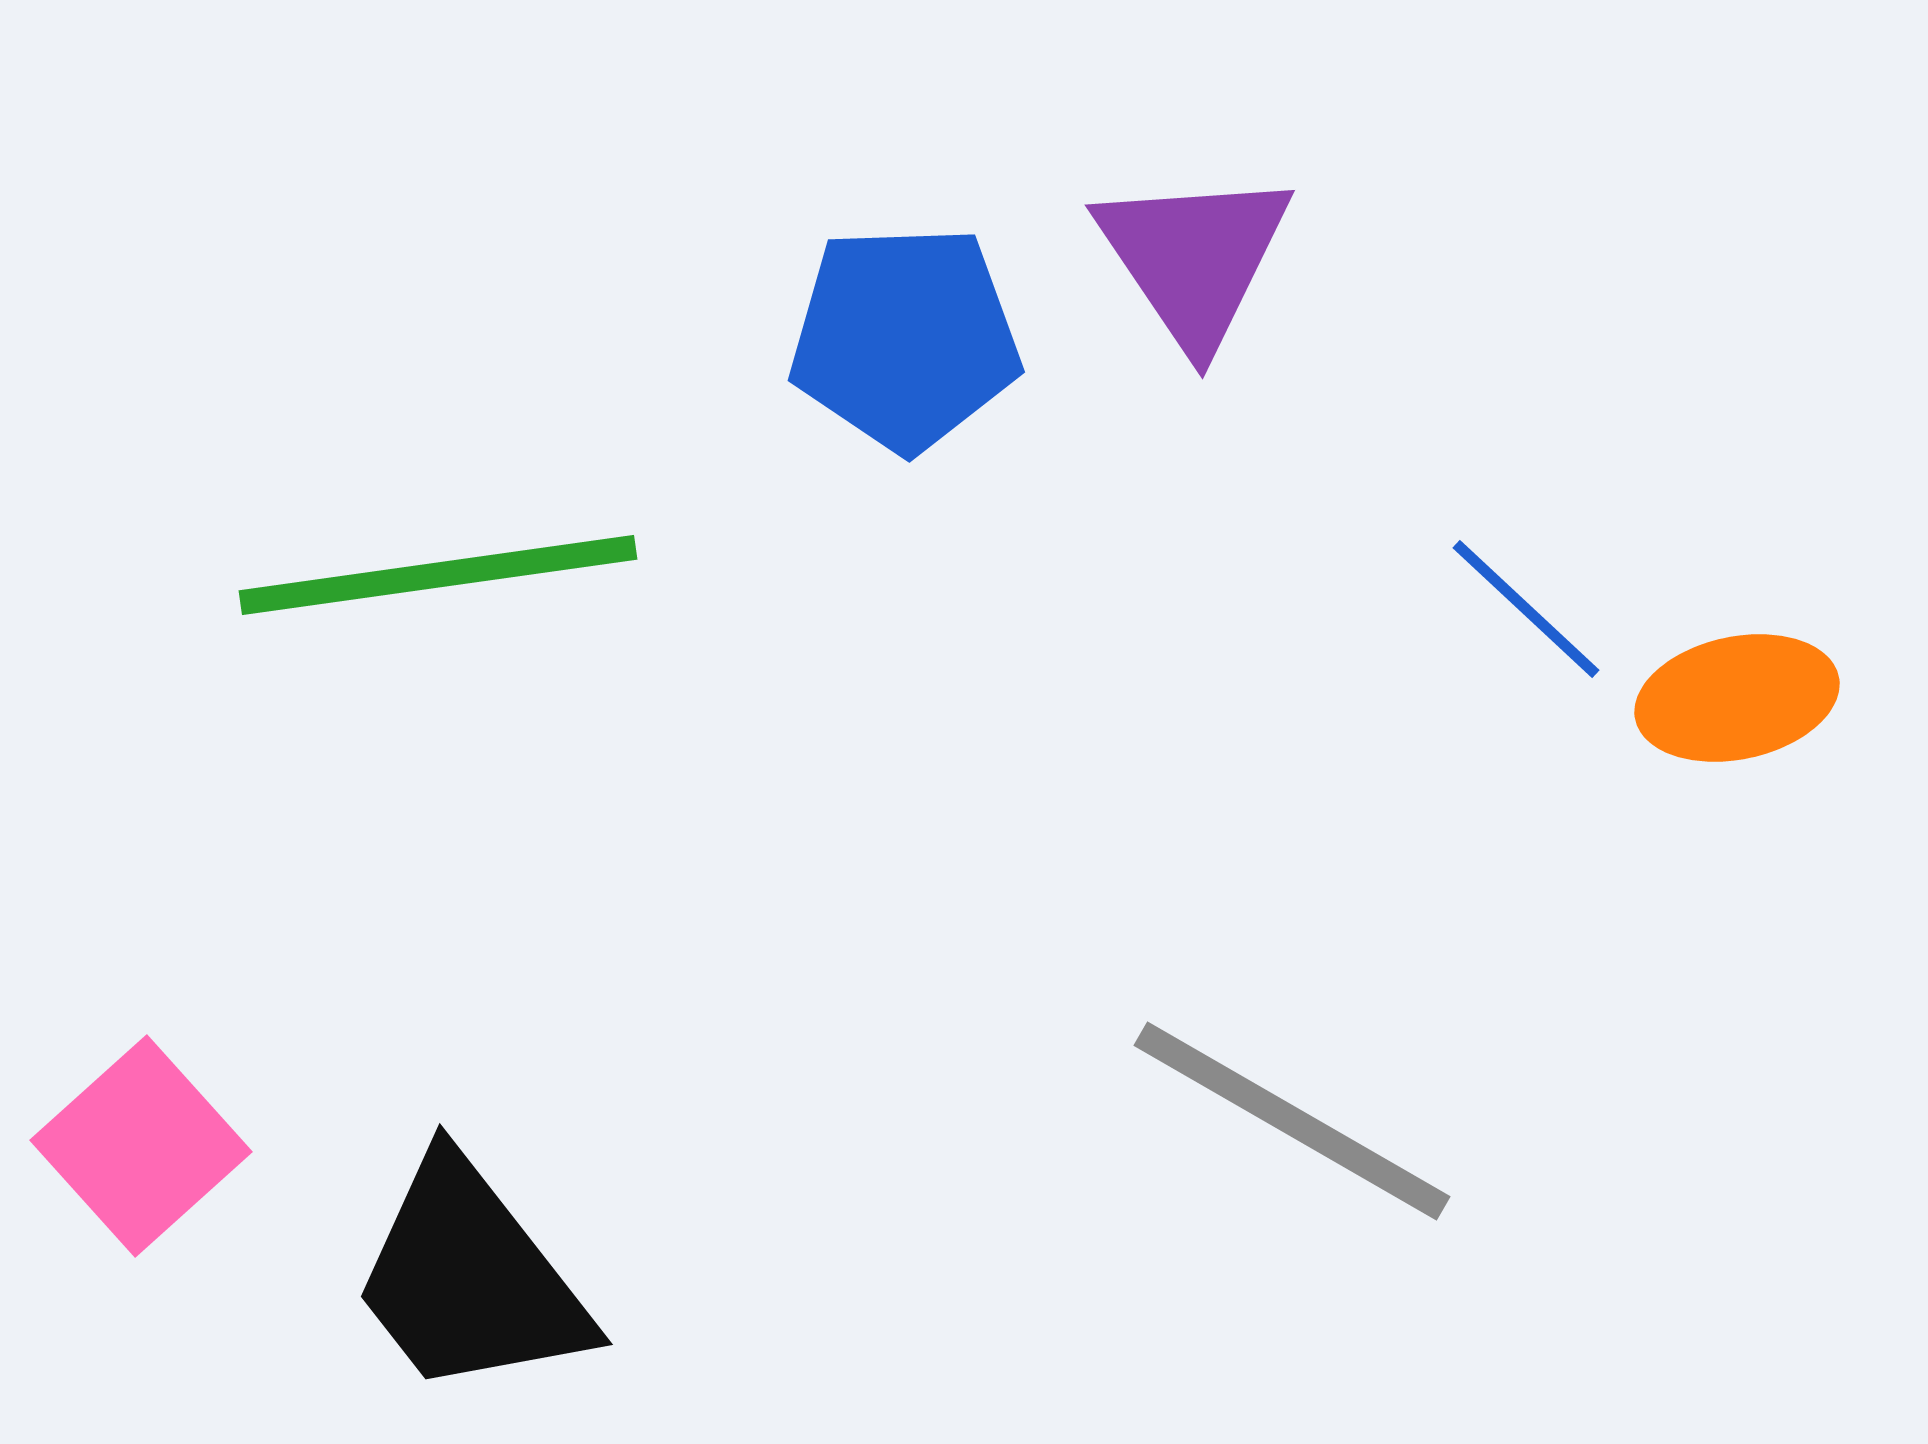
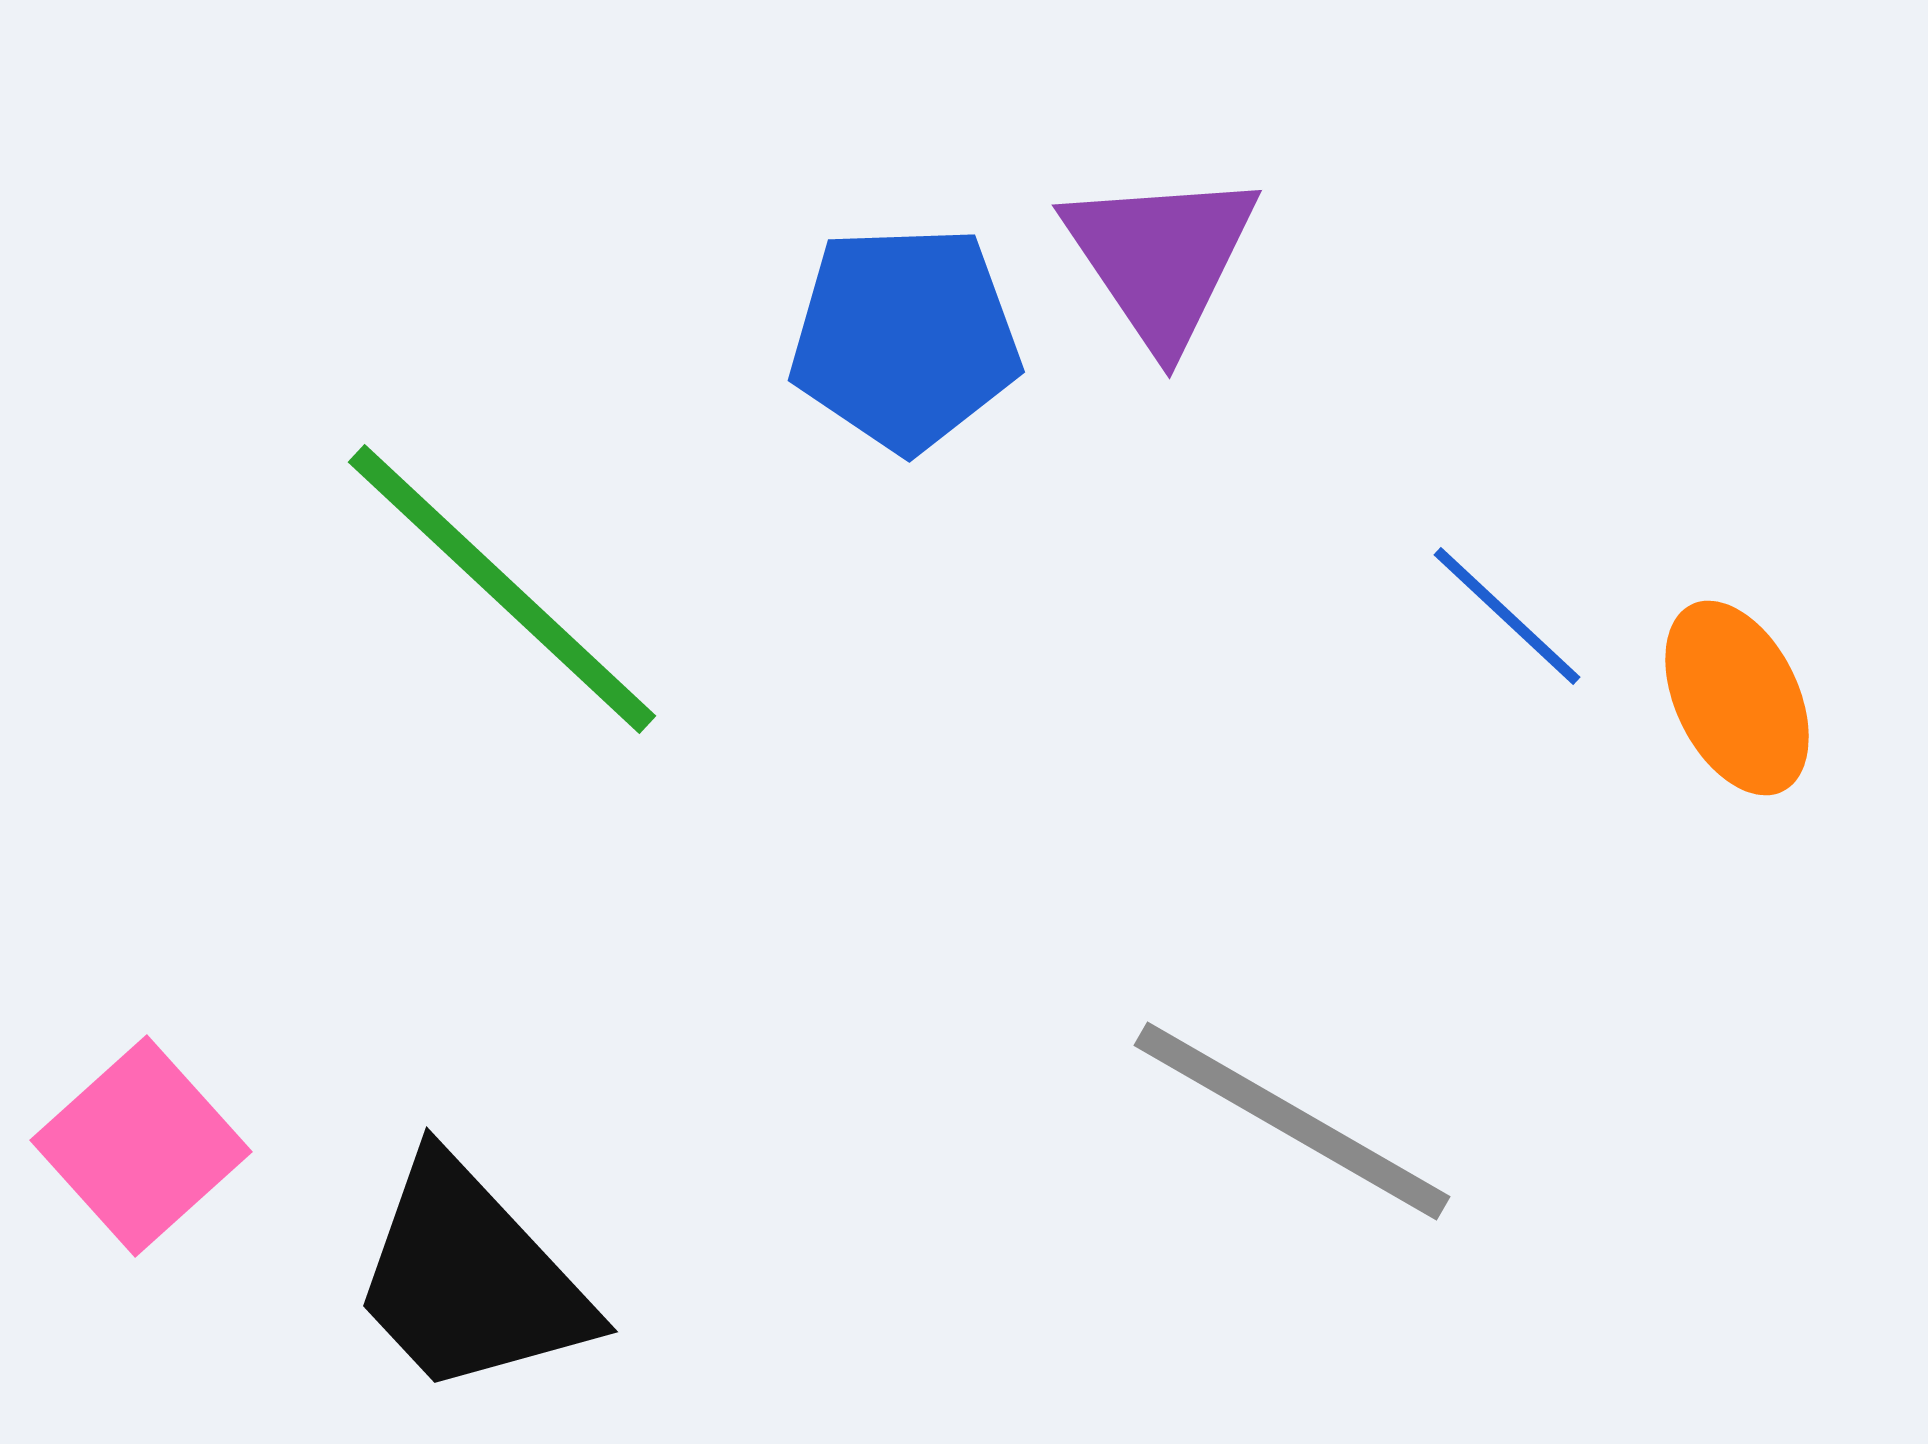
purple triangle: moved 33 px left
green line: moved 64 px right, 14 px down; rotated 51 degrees clockwise
blue line: moved 19 px left, 7 px down
orange ellipse: rotated 76 degrees clockwise
black trapezoid: rotated 5 degrees counterclockwise
